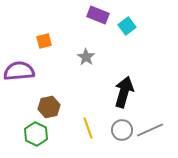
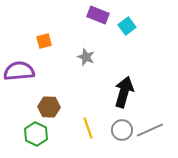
gray star: rotated 12 degrees counterclockwise
brown hexagon: rotated 15 degrees clockwise
